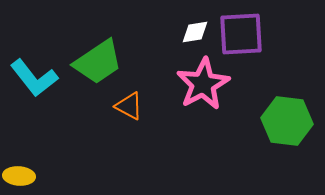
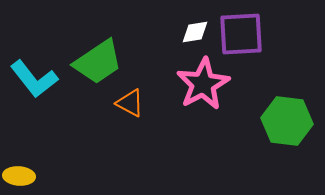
cyan L-shape: moved 1 px down
orange triangle: moved 1 px right, 3 px up
